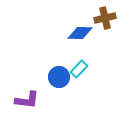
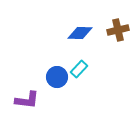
brown cross: moved 13 px right, 12 px down
blue circle: moved 2 px left
